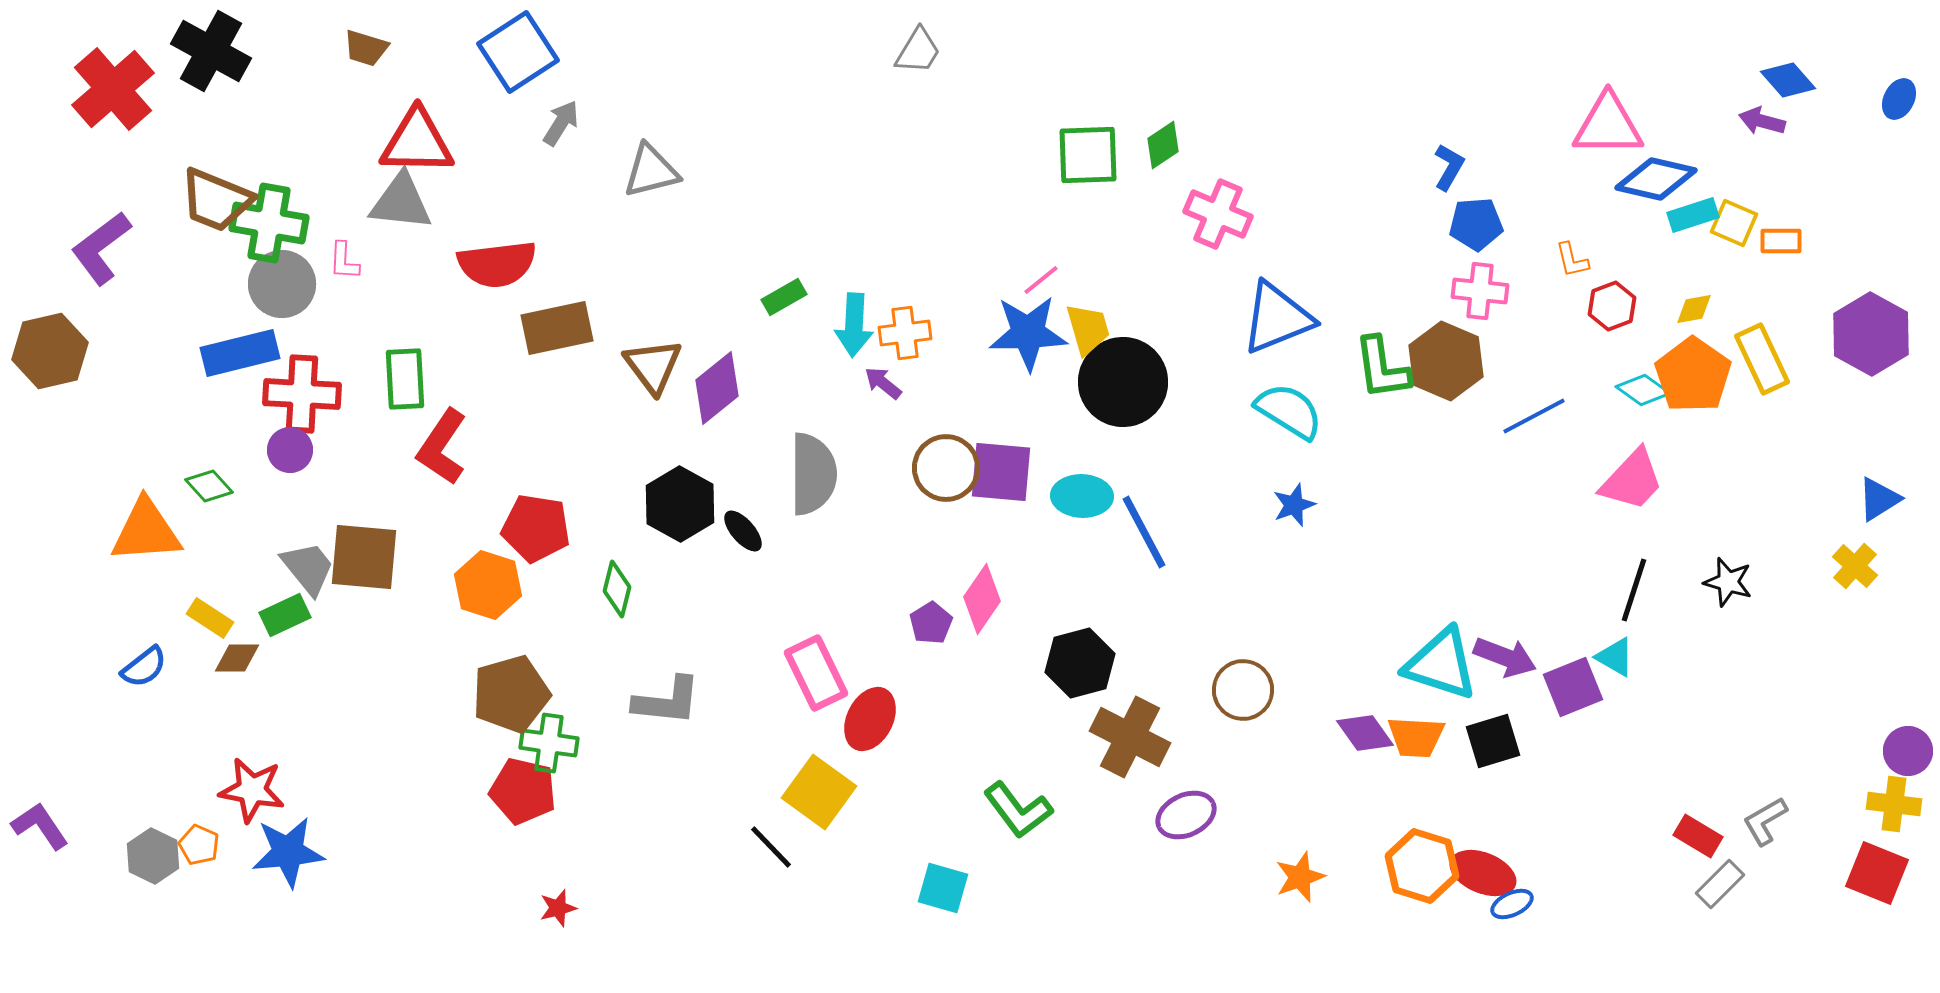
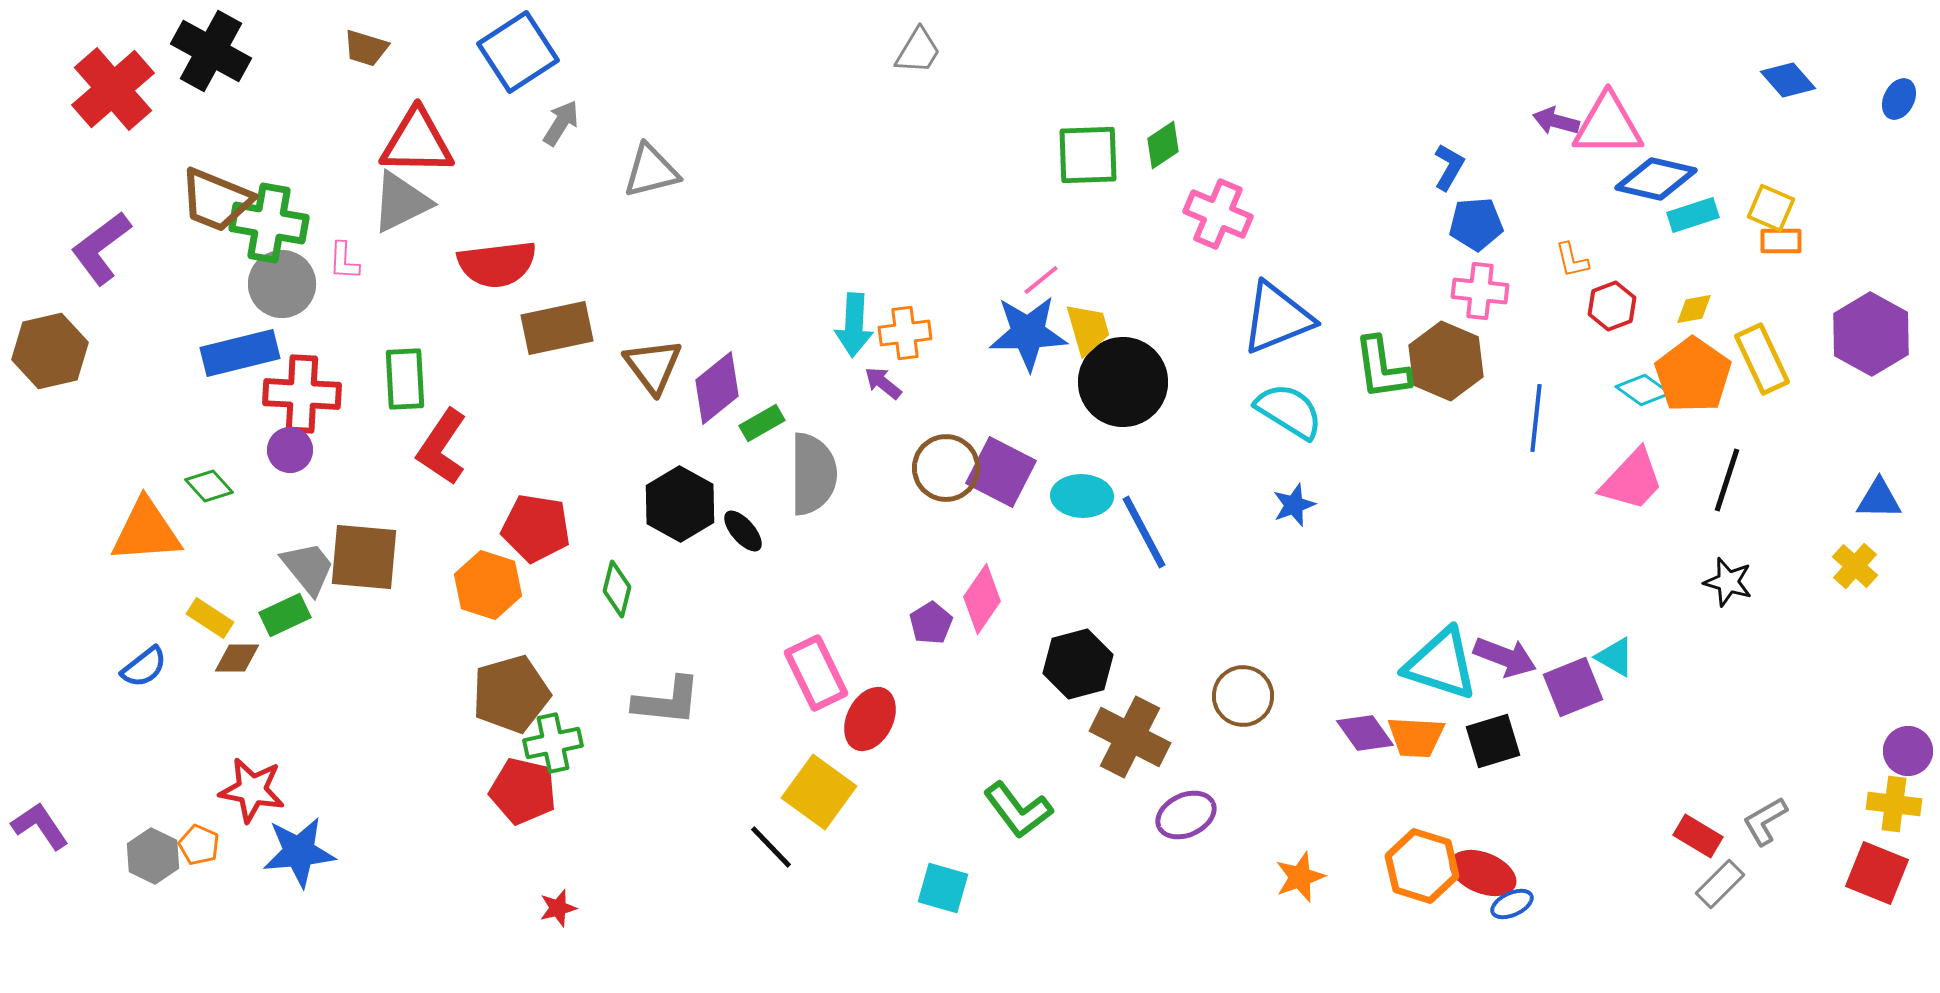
purple arrow at (1762, 121): moved 206 px left
gray triangle at (401, 202): rotated 32 degrees counterclockwise
yellow square at (1734, 223): moved 37 px right, 15 px up
green rectangle at (784, 297): moved 22 px left, 126 px down
blue line at (1534, 416): moved 2 px right, 2 px down; rotated 56 degrees counterclockwise
purple square at (1001, 472): rotated 22 degrees clockwise
blue triangle at (1879, 499): rotated 33 degrees clockwise
black line at (1634, 590): moved 93 px right, 110 px up
black hexagon at (1080, 663): moved 2 px left, 1 px down
brown circle at (1243, 690): moved 6 px down
green cross at (549, 743): moved 4 px right; rotated 20 degrees counterclockwise
blue star at (288, 852): moved 11 px right
